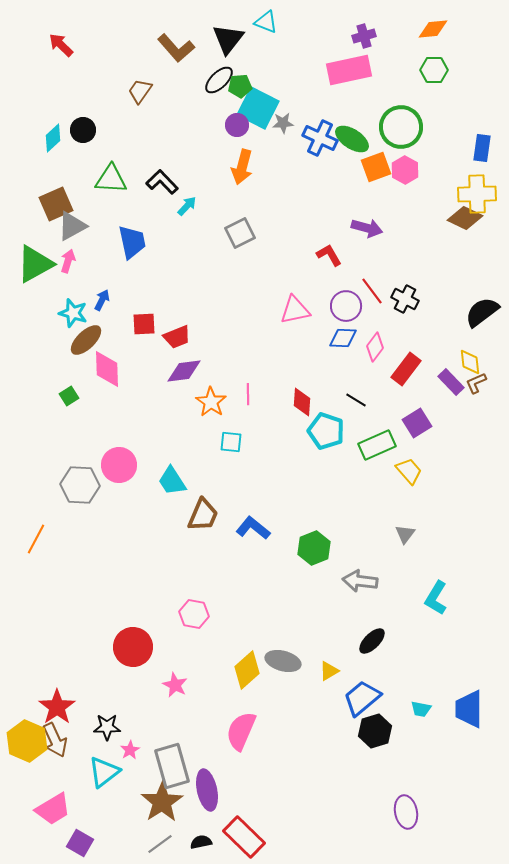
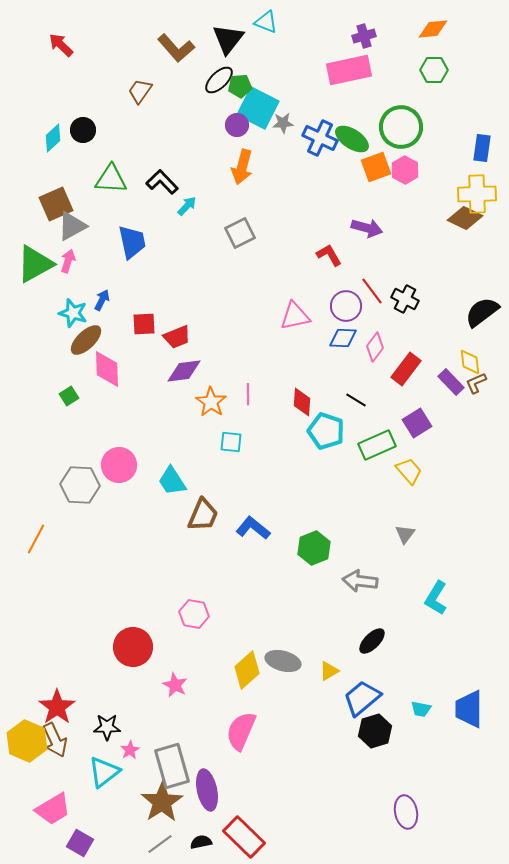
pink triangle at (295, 310): moved 6 px down
